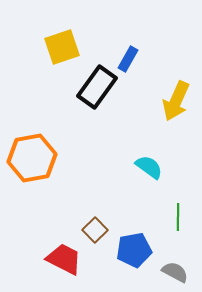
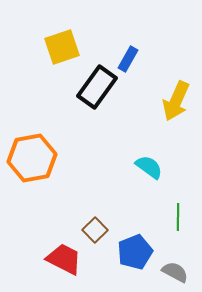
blue pentagon: moved 1 px right, 2 px down; rotated 12 degrees counterclockwise
